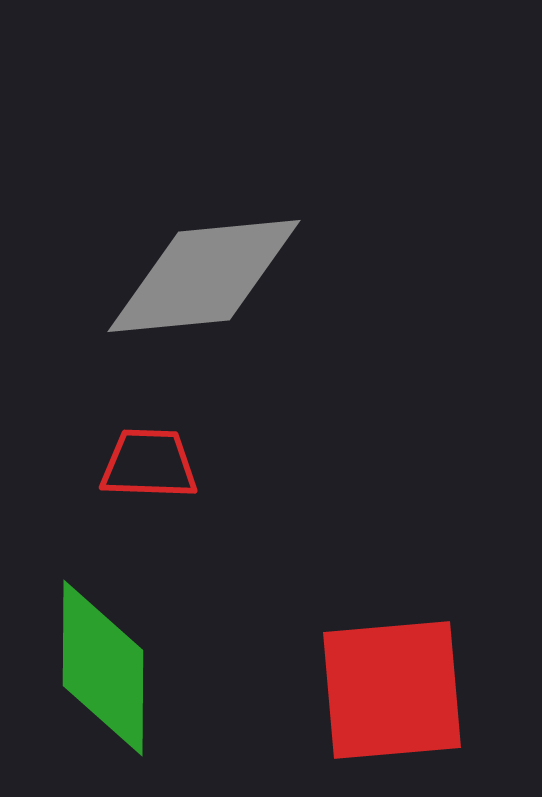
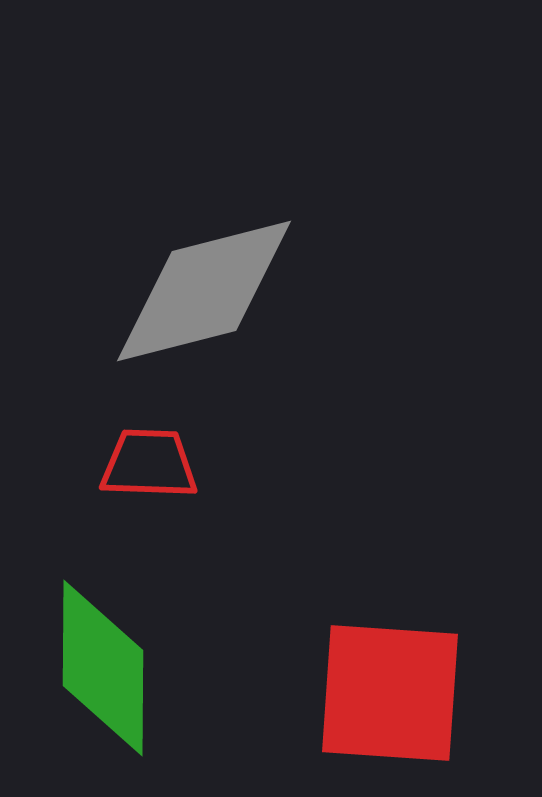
gray diamond: moved 15 px down; rotated 9 degrees counterclockwise
red square: moved 2 px left, 3 px down; rotated 9 degrees clockwise
